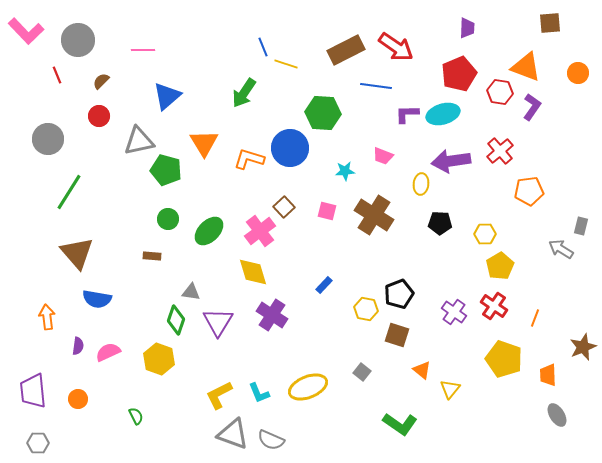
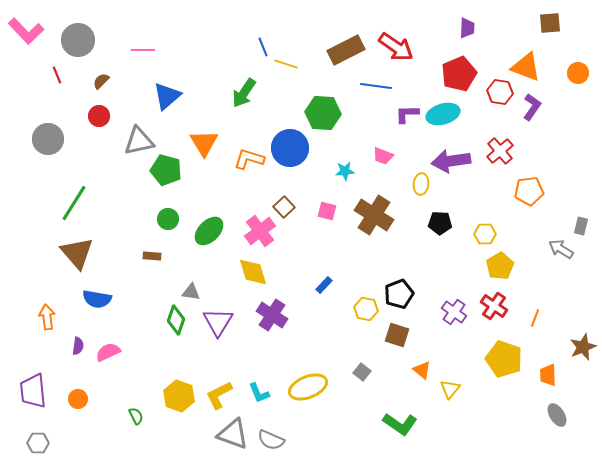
green line at (69, 192): moved 5 px right, 11 px down
yellow hexagon at (159, 359): moved 20 px right, 37 px down
